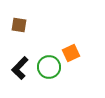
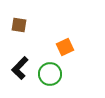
orange square: moved 6 px left, 6 px up
green circle: moved 1 px right, 7 px down
